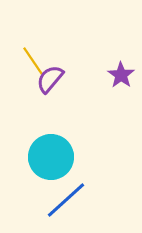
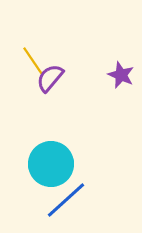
purple star: rotated 12 degrees counterclockwise
purple semicircle: moved 1 px up
cyan circle: moved 7 px down
